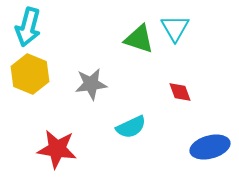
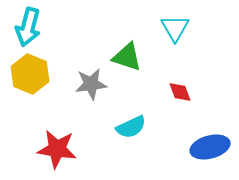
green triangle: moved 12 px left, 18 px down
